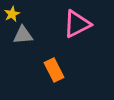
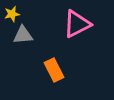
yellow star: rotated 14 degrees clockwise
